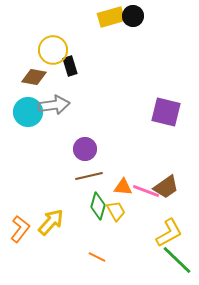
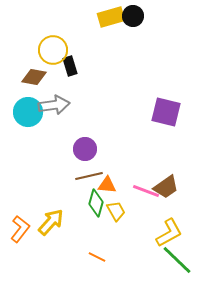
orange triangle: moved 16 px left, 2 px up
green diamond: moved 2 px left, 3 px up
